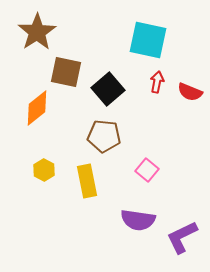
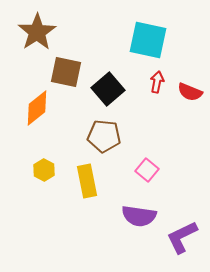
purple semicircle: moved 1 px right, 4 px up
